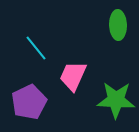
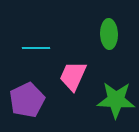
green ellipse: moved 9 px left, 9 px down
cyan line: rotated 52 degrees counterclockwise
purple pentagon: moved 2 px left, 2 px up
